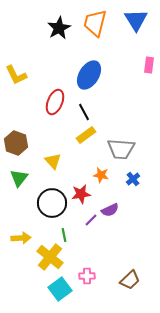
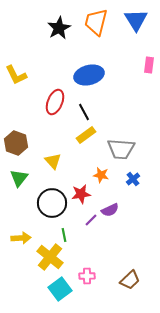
orange trapezoid: moved 1 px right, 1 px up
blue ellipse: rotated 44 degrees clockwise
